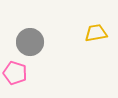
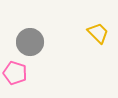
yellow trapezoid: moved 2 px right; rotated 55 degrees clockwise
